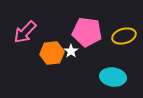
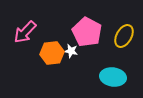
pink pentagon: rotated 20 degrees clockwise
yellow ellipse: rotated 45 degrees counterclockwise
white star: rotated 24 degrees counterclockwise
